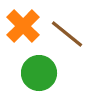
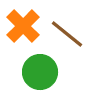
green circle: moved 1 px right, 1 px up
